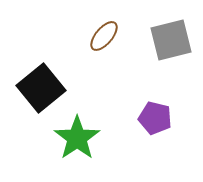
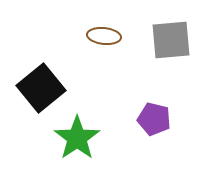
brown ellipse: rotated 56 degrees clockwise
gray square: rotated 9 degrees clockwise
purple pentagon: moved 1 px left, 1 px down
